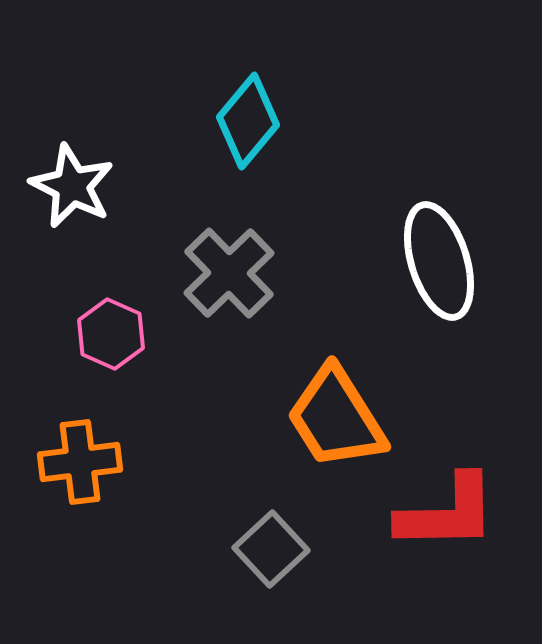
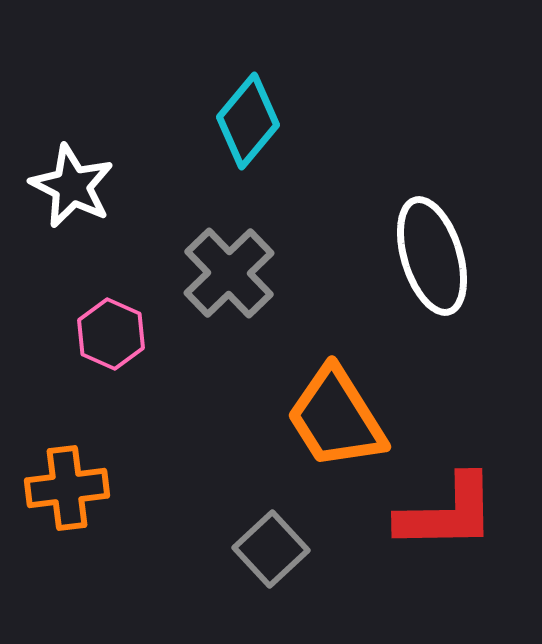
white ellipse: moved 7 px left, 5 px up
orange cross: moved 13 px left, 26 px down
